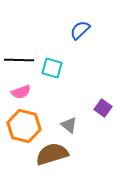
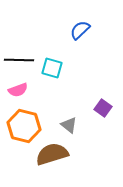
pink semicircle: moved 3 px left, 2 px up
